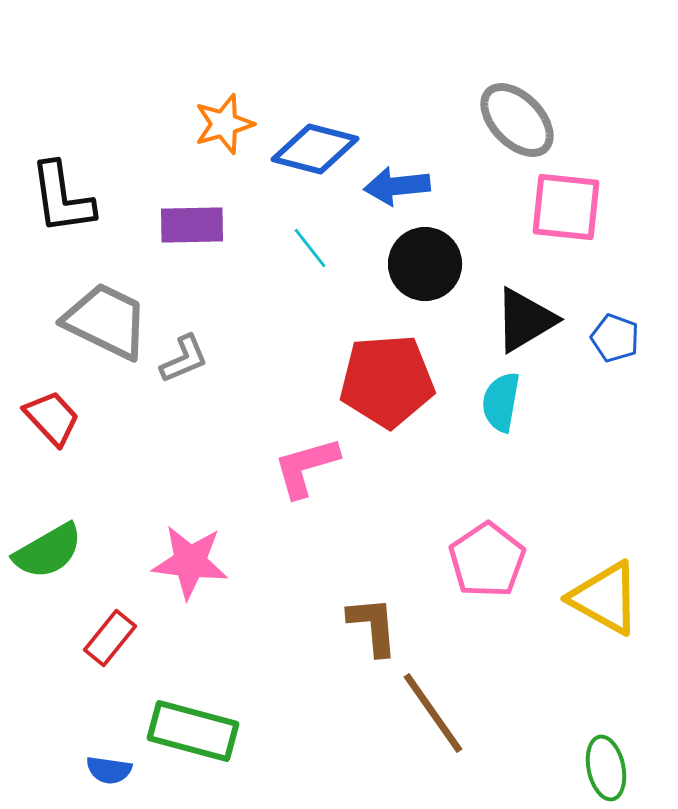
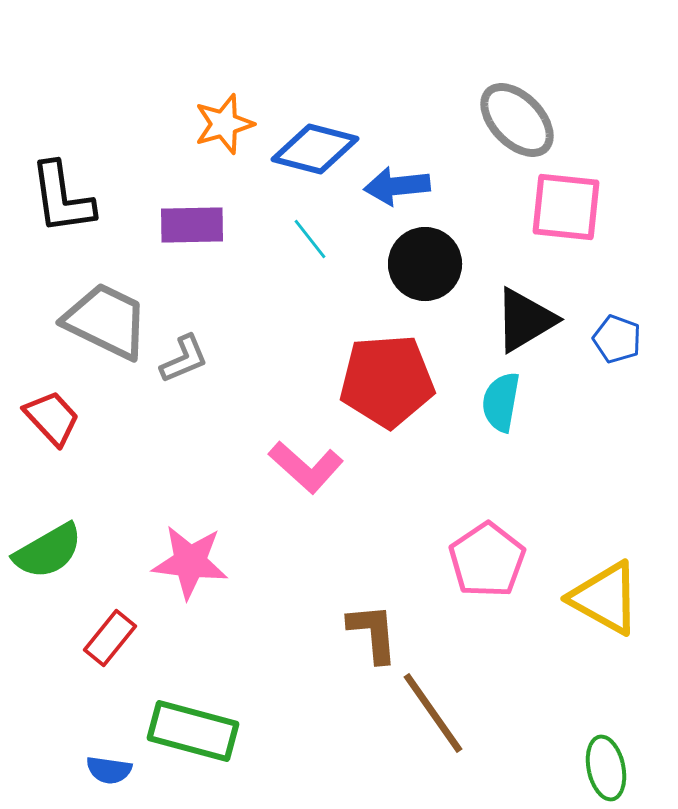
cyan line: moved 9 px up
blue pentagon: moved 2 px right, 1 px down
pink L-shape: rotated 122 degrees counterclockwise
brown L-shape: moved 7 px down
